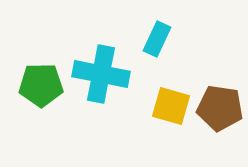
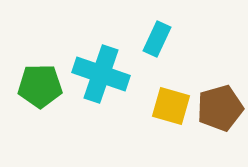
cyan cross: rotated 8 degrees clockwise
green pentagon: moved 1 px left, 1 px down
brown pentagon: rotated 24 degrees counterclockwise
